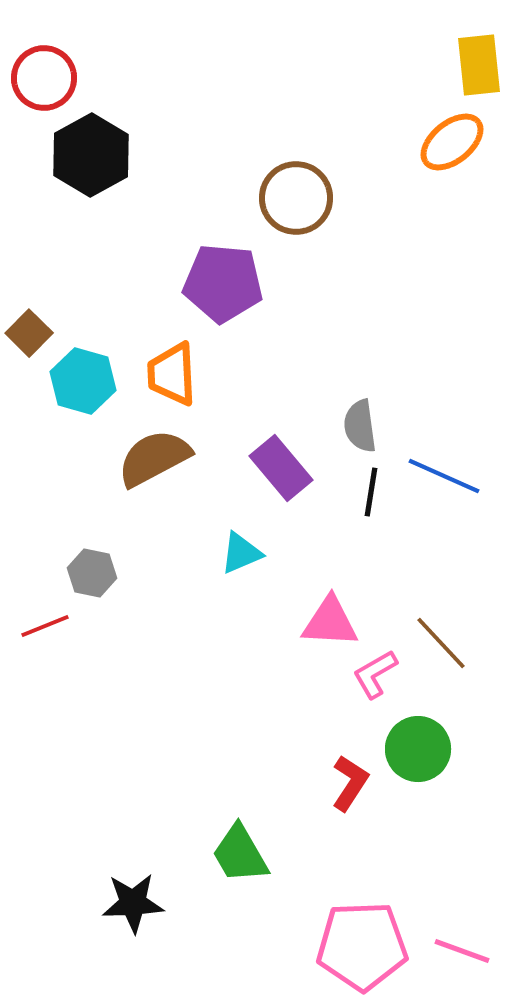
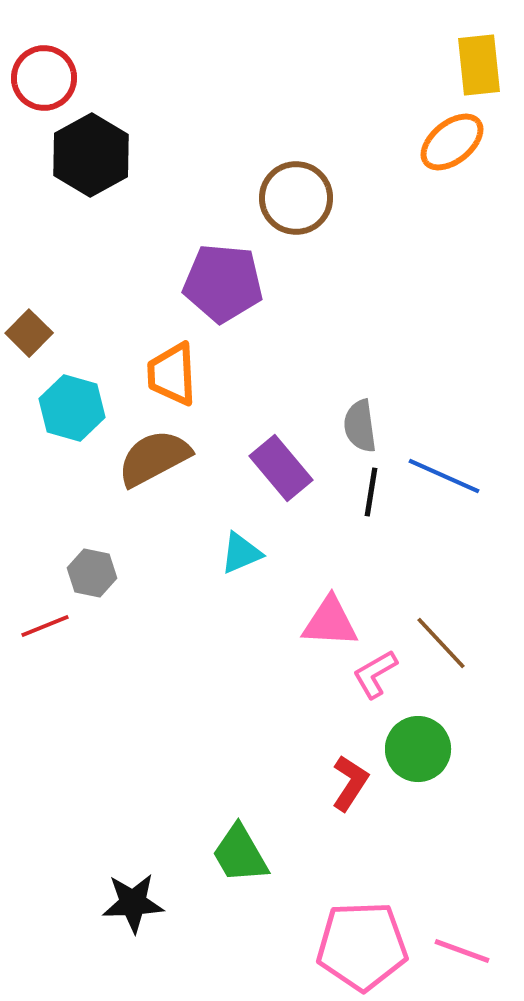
cyan hexagon: moved 11 px left, 27 px down
